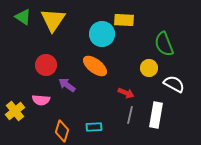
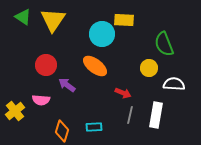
white semicircle: rotated 25 degrees counterclockwise
red arrow: moved 3 px left
